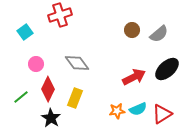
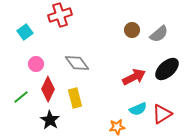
yellow rectangle: rotated 36 degrees counterclockwise
orange star: moved 16 px down
black star: moved 1 px left, 2 px down
